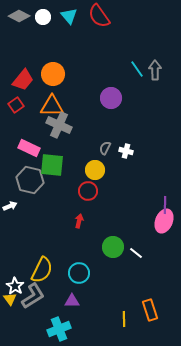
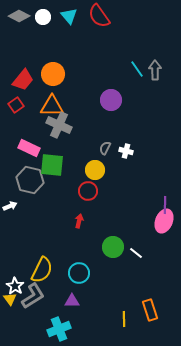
purple circle: moved 2 px down
